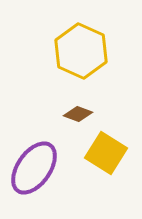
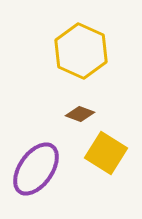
brown diamond: moved 2 px right
purple ellipse: moved 2 px right, 1 px down
